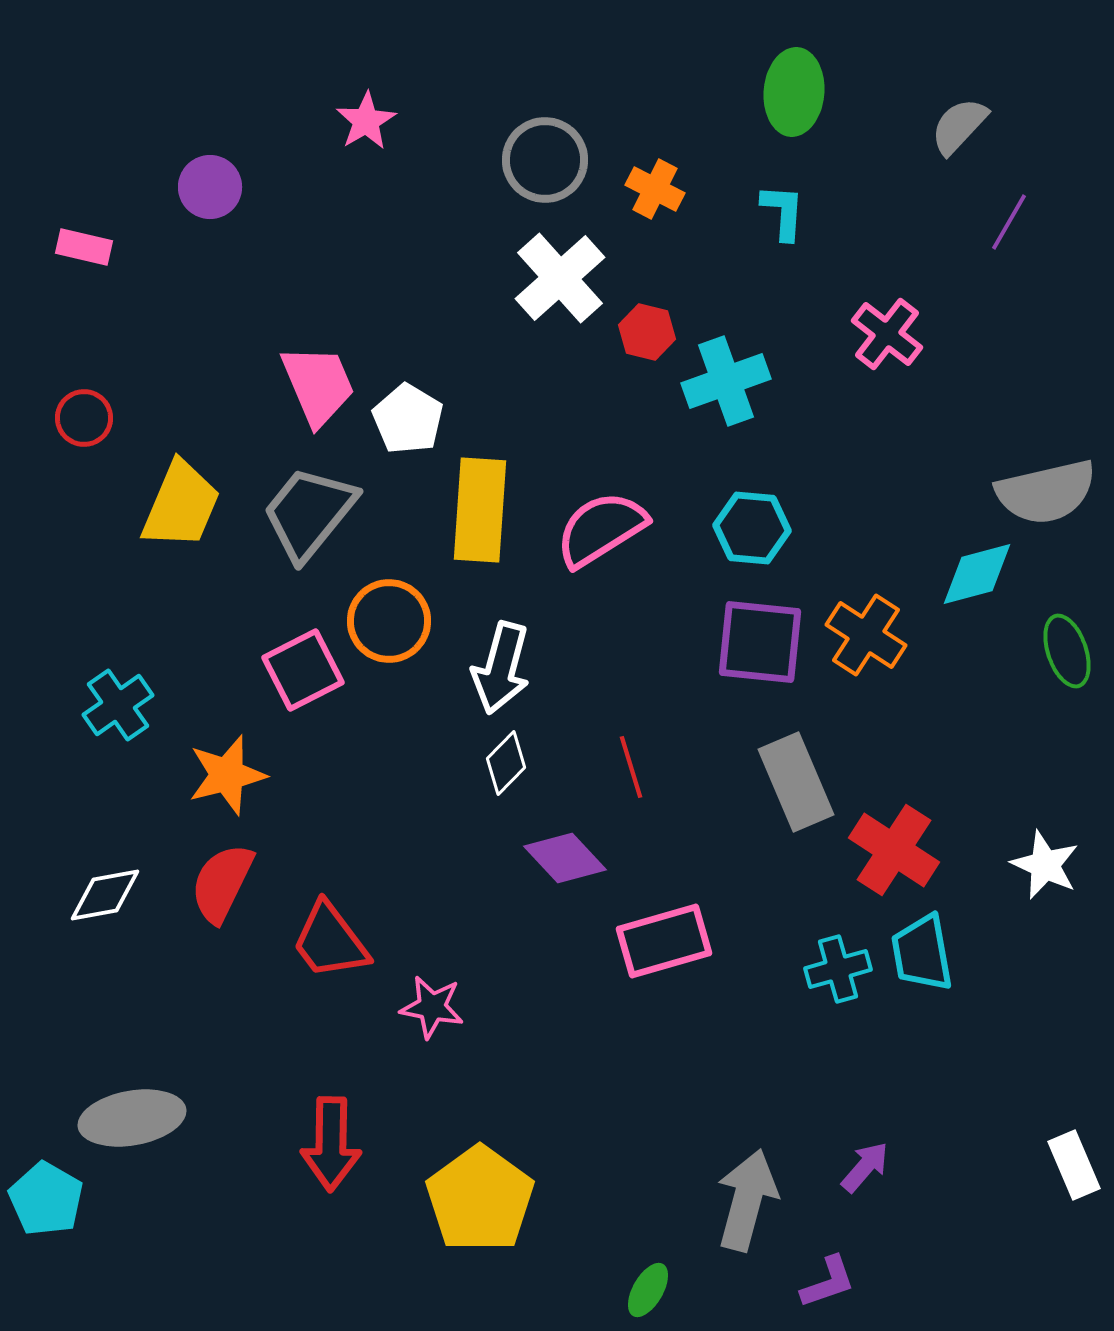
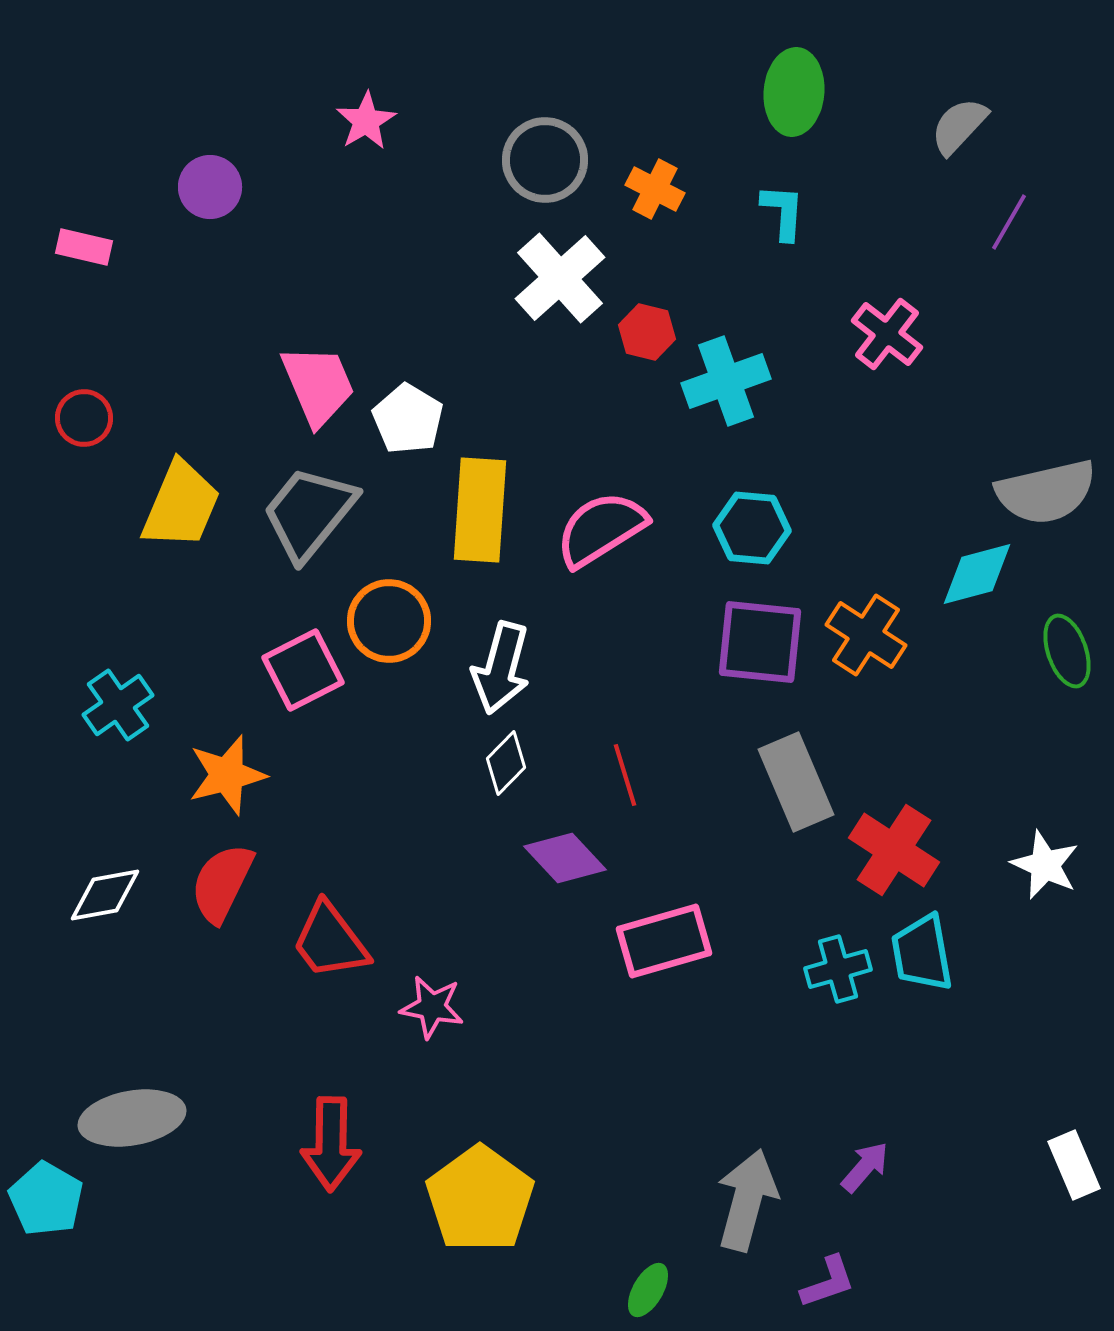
red line at (631, 767): moved 6 px left, 8 px down
